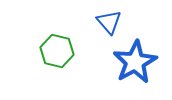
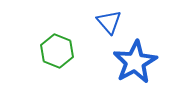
green hexagon: rotated 8 degrees clockwise
